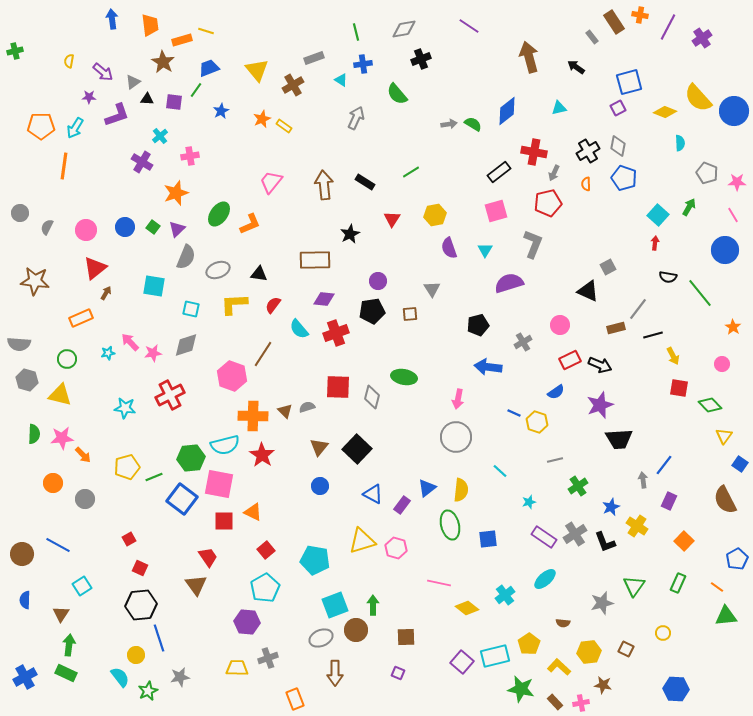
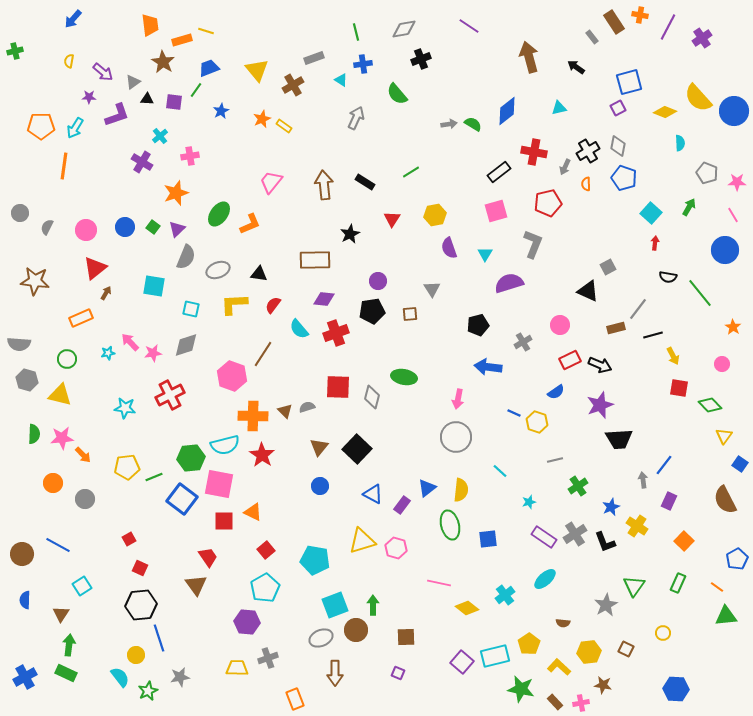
blue arrow at (112, 19): moved 39 px left; rotated 132 degrees counterclockwise
gray arrow at (554, 173): moved 11 px right, 6 px up
cyan square at (658, 215): moved 7 px left, 2 px up
cyan triangle at (485, 250): moved 4 px down
yellow pentagon at (127, 467): rotated 10 degrees clockwise
gray star at (602, 603): moved 4 px right, 2 px down; rotated 15 degrees counterclockwise
